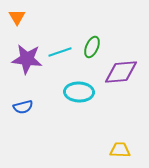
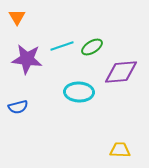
green ellipse: rotated 35 degrees clockwise
cyan line: moved 2 px right, 6 px up
blue semicircle: moved 5 px left
